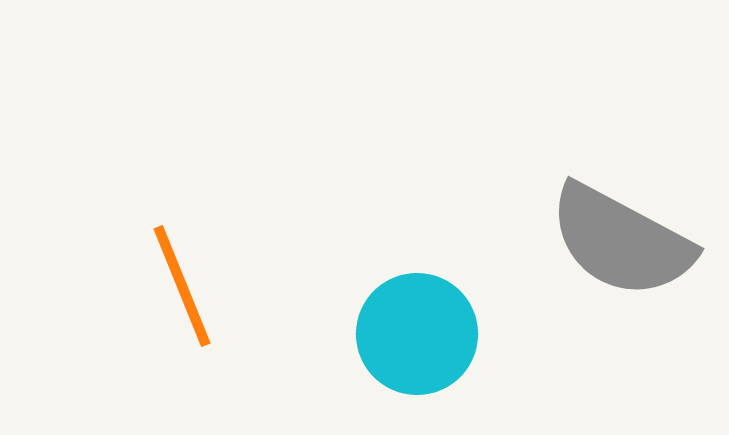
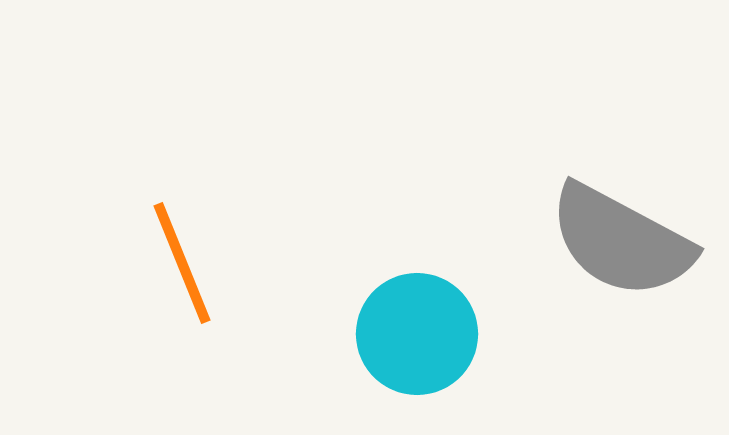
orange line: moved 23 px up
